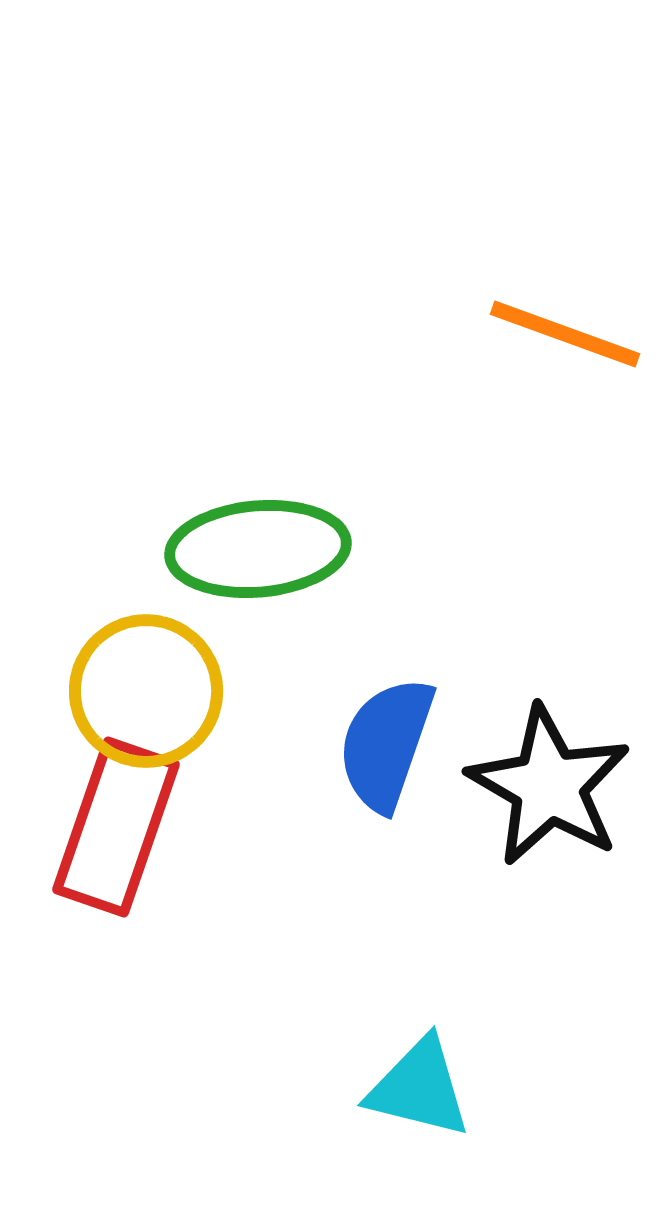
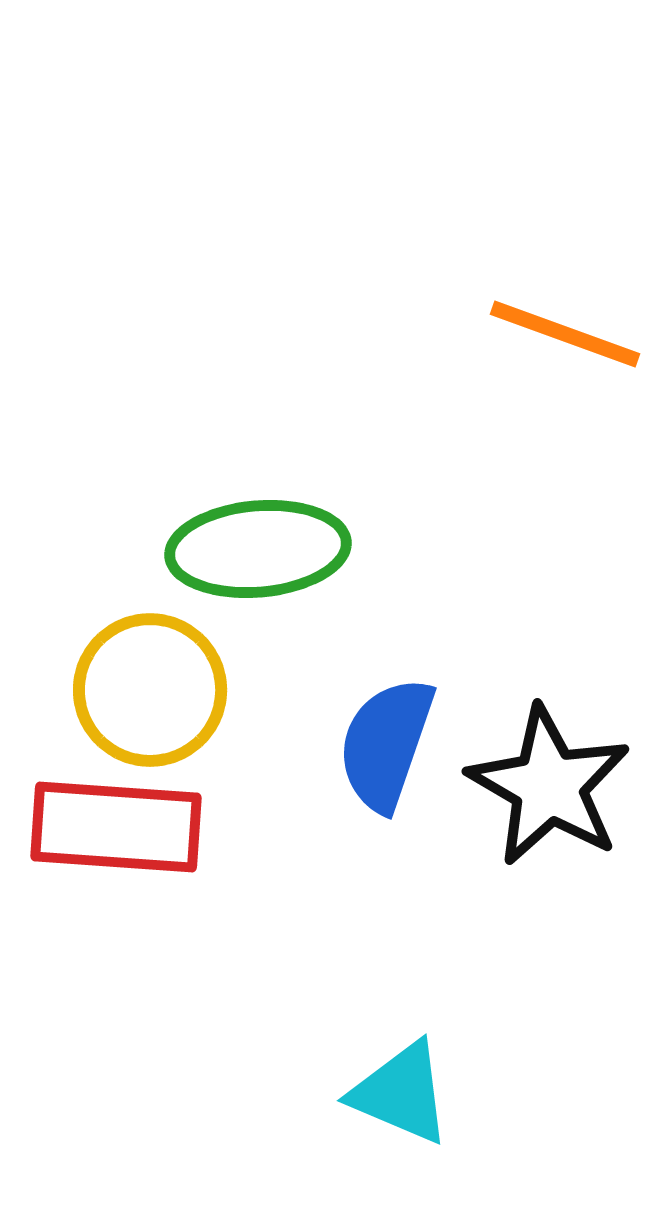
yellow circle: moved 4 px right, 1 px up
red rectangle: rotated 75 degrees clockwise
cyan triangle: moved 18 px left, 5 px down; rotated 9 degrees clockwise
